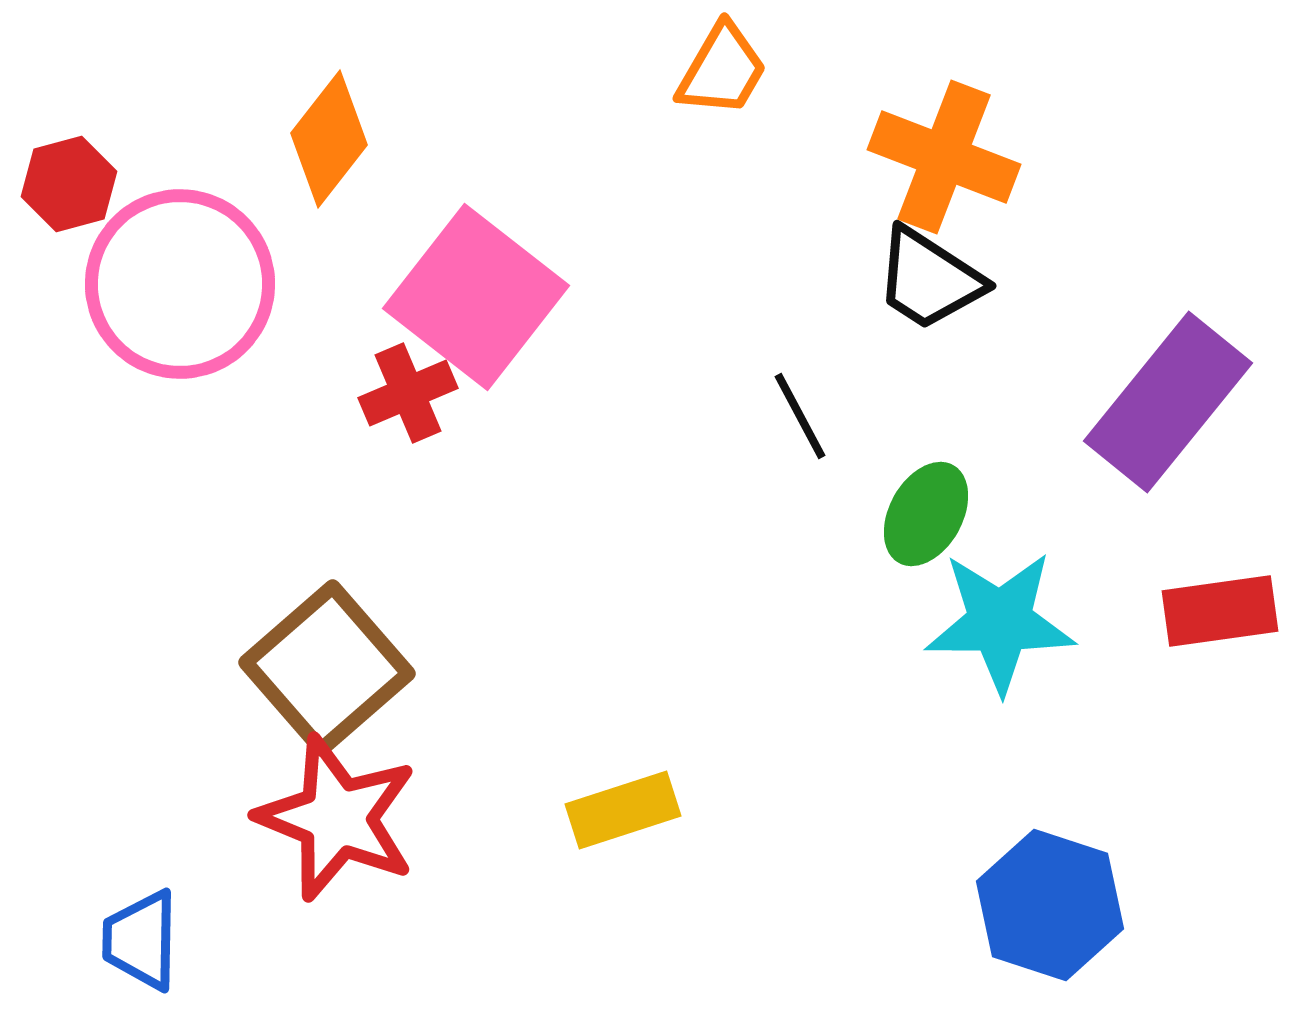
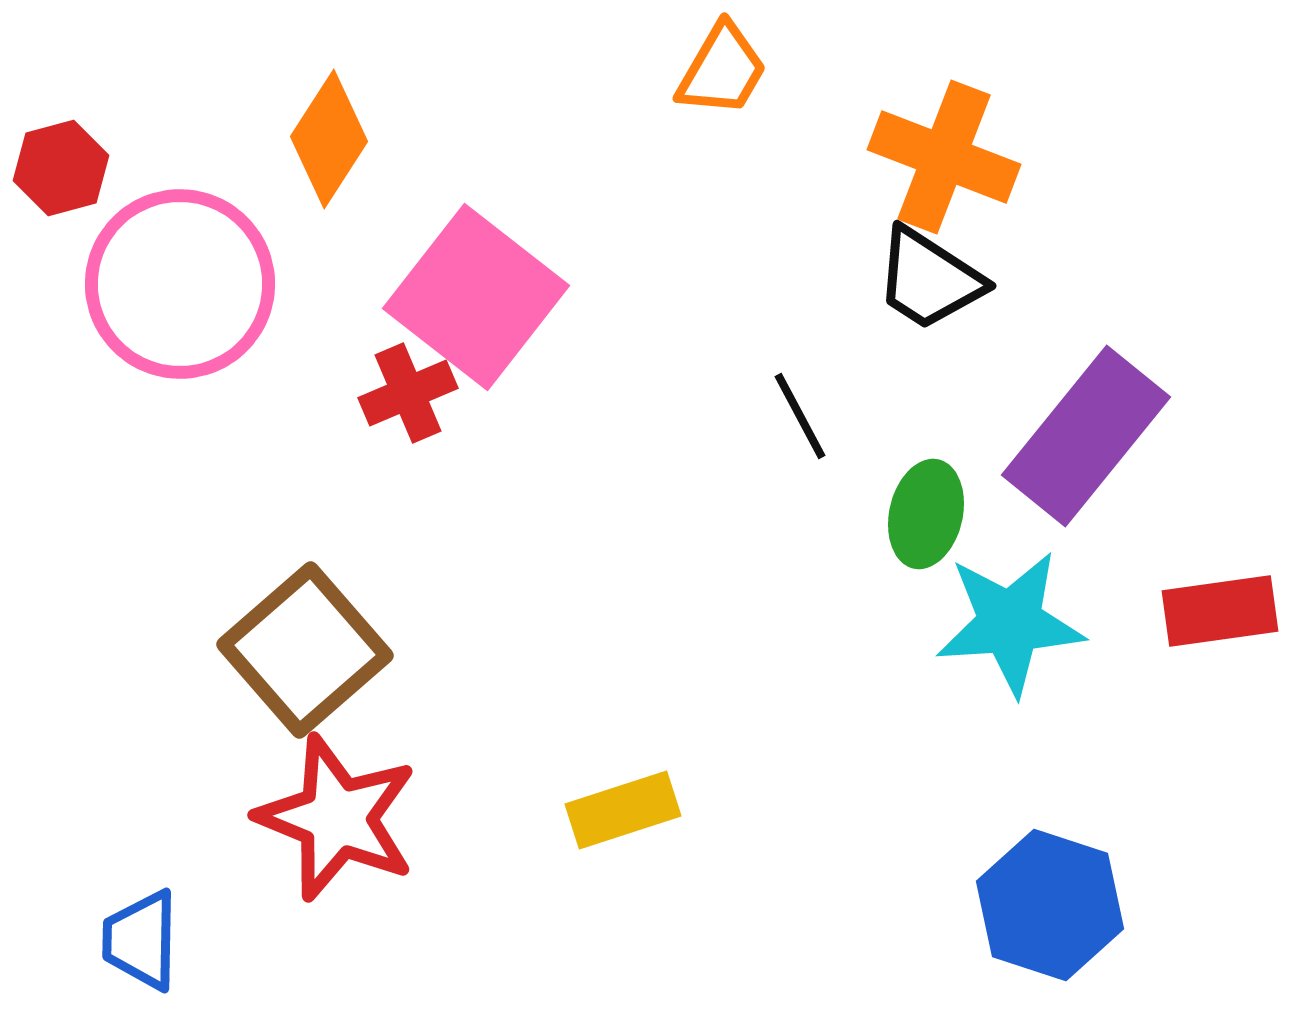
orange diamond: rotated 5 degrees counterclockwise
red hexagon: moved 8 px left, 16 px up
purple rectangle: moved 82 px left, 34 px down
green ellipse: rotated 16 degrees counterclockwise
cyan star: moved 10 px right, 1 px down; rotated 4 degrees counterclockwise
brown square: moved 22 px left, 18 px up
